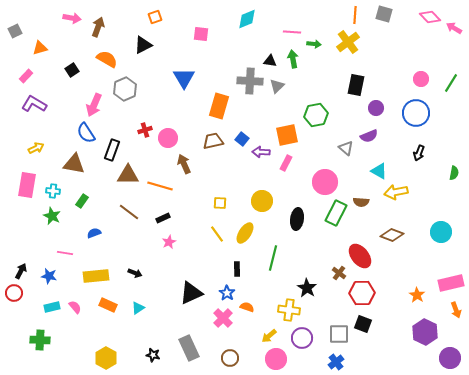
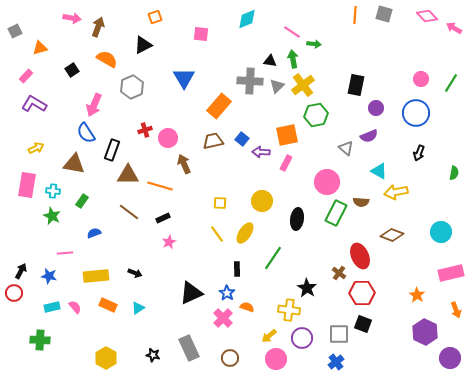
pink diamond at (430, 17): moved 3 px left, 1 px up
pink line at (292, 32): rotated 30 degrees clockwise
yellow cross at (348, 42): moved 45 px left, 43 px down
gray hexagon at (125, 89): moved 7 px right, 2 px up
orange rectangle at (219, 106): rotated 25 degrees clockwise
pink circle at (325, 182): moved 2 px right
pink line at (65, 253): rotated 14 degrees counterclockwise
red ellipse at (360, 256): rotated 15 degrees clockwise
green line at (273, 258): rotated 20 degrees clockwise
pink rectangle at (451, 283): moved 10 px up
